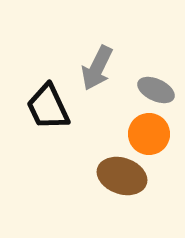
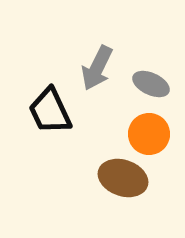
gray ellipse: moved 5 px left, 6 px up
black trapezoid: moved 2 px right, 4 px down
brown ellipse: moved 1 px right, 2 px down
